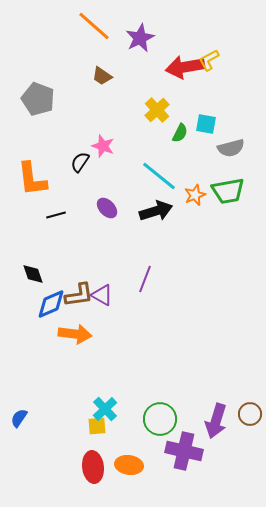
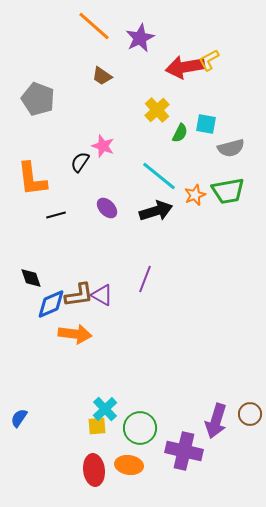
black diamond: moved 2 px left, 4 px down
green circle: moved 20 px left, 9 px down
red ellipse: moved 1 px right, 3 px down
